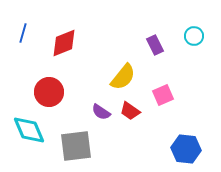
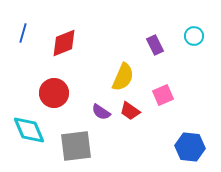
yellow semicircle: rotated 16 degrees counterclockwise
red circle: moved 5 px right, 1 px down
blue hexagon: moved 4 px right, 2 px up
